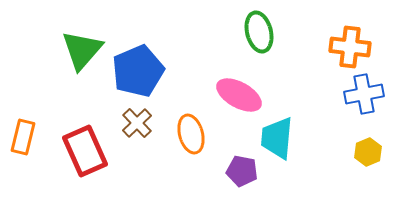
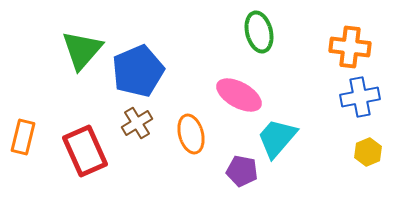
blue cross: moved 4 px left, 3 px down
brown cross: rotated 12 degrees clockwise
cyan trapezoid: rotated 36 degrees clockwise
